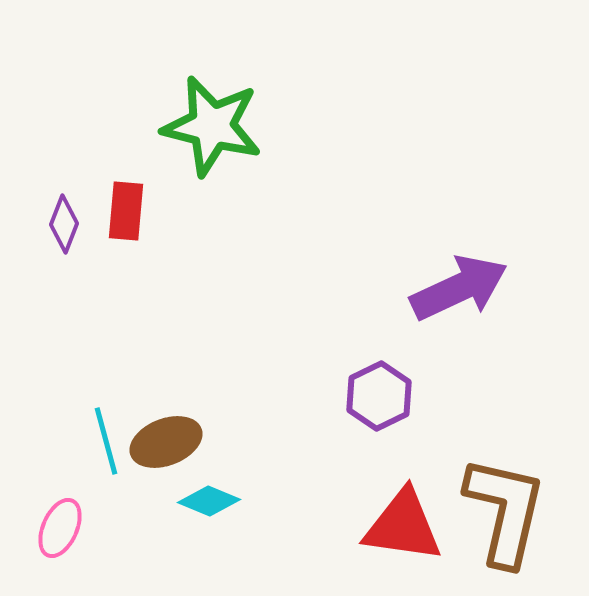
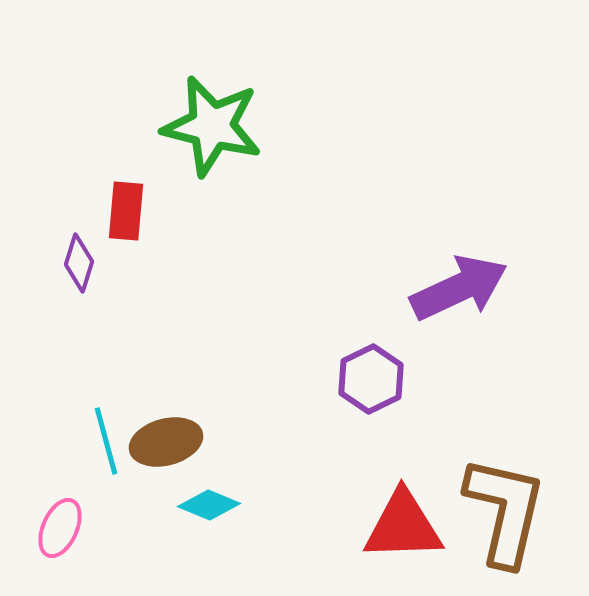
purple diamond: moved 15 px right, 39 px down; rotated 4 degrees counterclockwise
purple hexagon: moved 8 px left, 17 px up
brown ellipse: rotated 6 degrees clockwise
cyan diamond: moved 4 px down
red triangle: rotated 10 degrees counterclockwise
